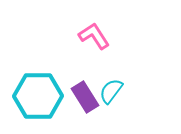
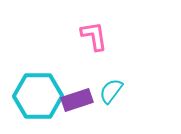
pink L-shape: rotated 24 degrees clockwise
purple rectangle: moved 8 px left, 3 px down; rotated 76 degrees counterclockwise
